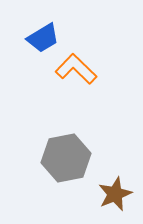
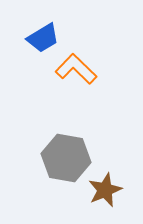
gray hexagon: rotated 21 degrees clockwise
brown star: moved 10 px left, 4 px up
